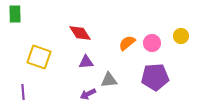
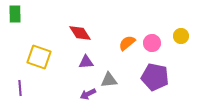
purple pentagon: rotated 16 degrees clockwise
purple line: moved 3 px left, 4 px up
